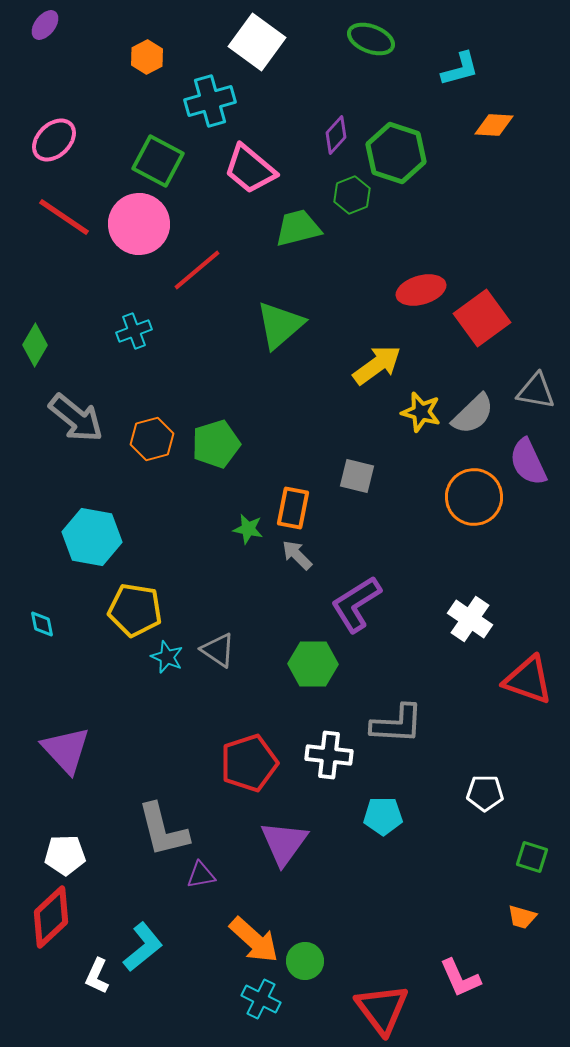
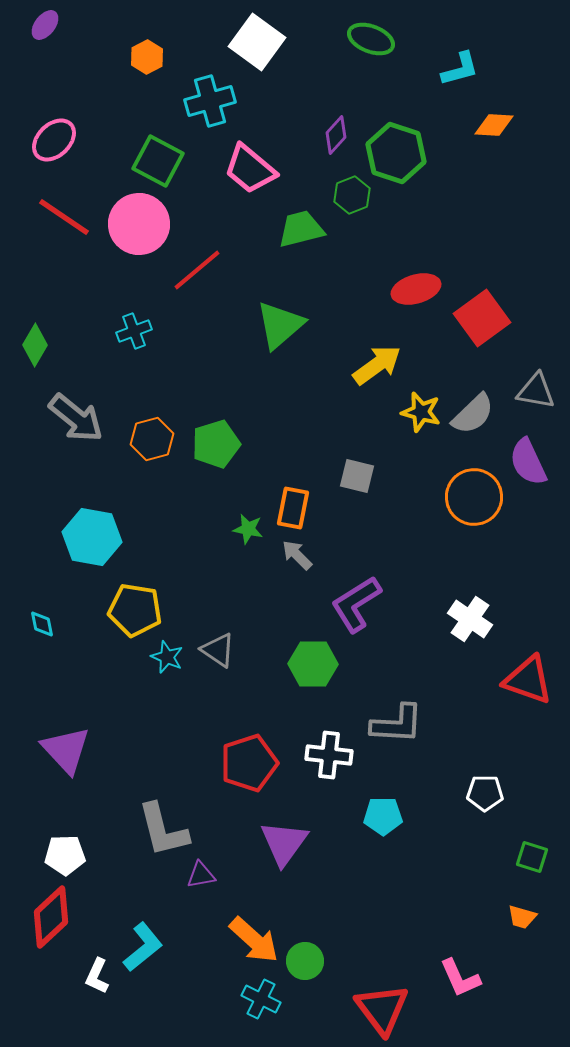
green trapezoid at (298, 228): moved 3 px right, 1 px down
red ellipse at (421, 290): moved 5 px left, 1 px up
